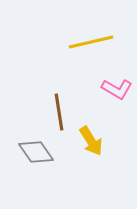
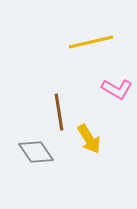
yellow arrow: moved 2 px left, 2 px up
